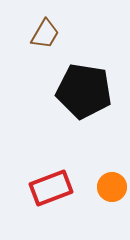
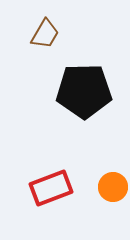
black pentagon: rotated 10 degrees counterclockwise
orange circle: moved 1 px right
